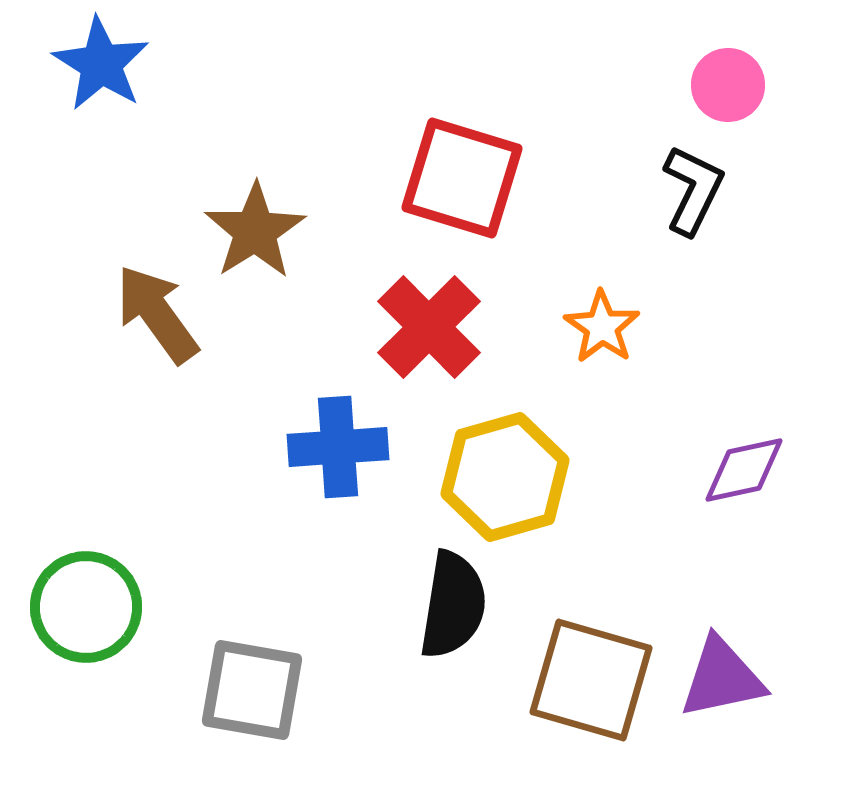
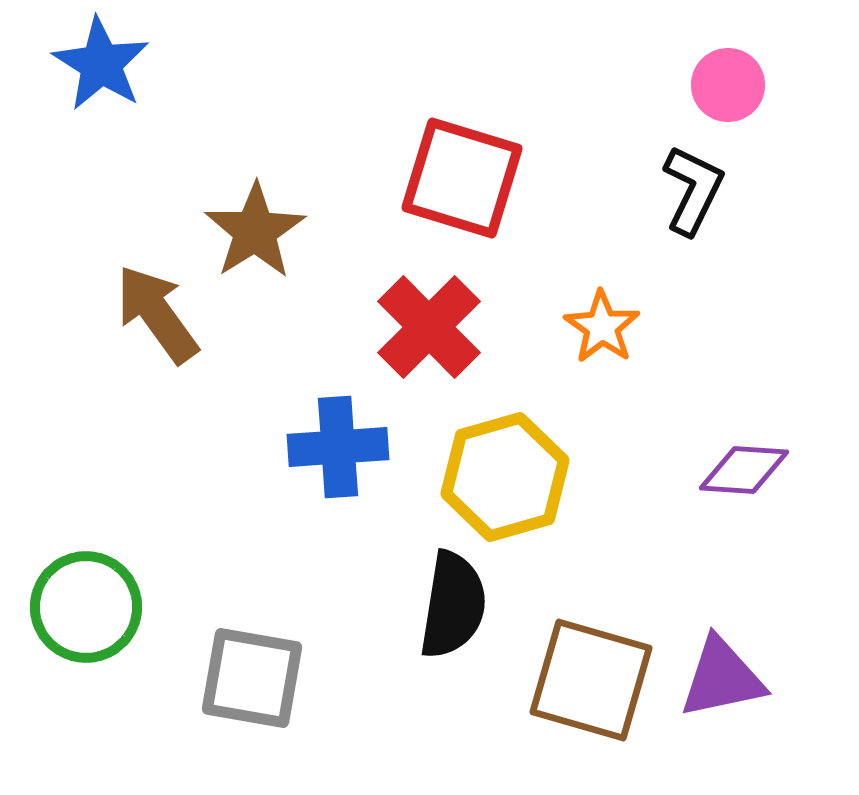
purple diamond: rotated 16 degrees clockwise
gray square: moved 12 px up
